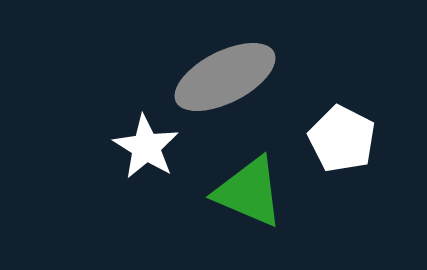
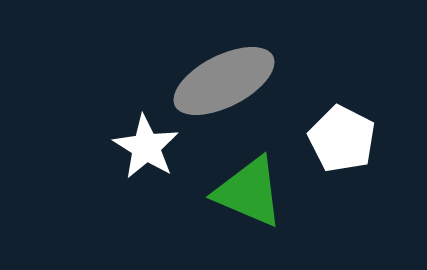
gray ellipse: moved 1 px left, 4 px down
